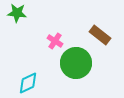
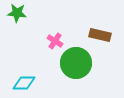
brown rectangle: rotated 25 degrees counterclockwise
cyan diamond: moved 4 px left; rotated 25 degrees clockwise
